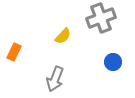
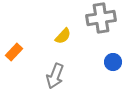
gray cross: rotated 12 degrees clockwise
orange rectangle: rotated 18 degrees clockwise
gray arrow: moved 3 px up
